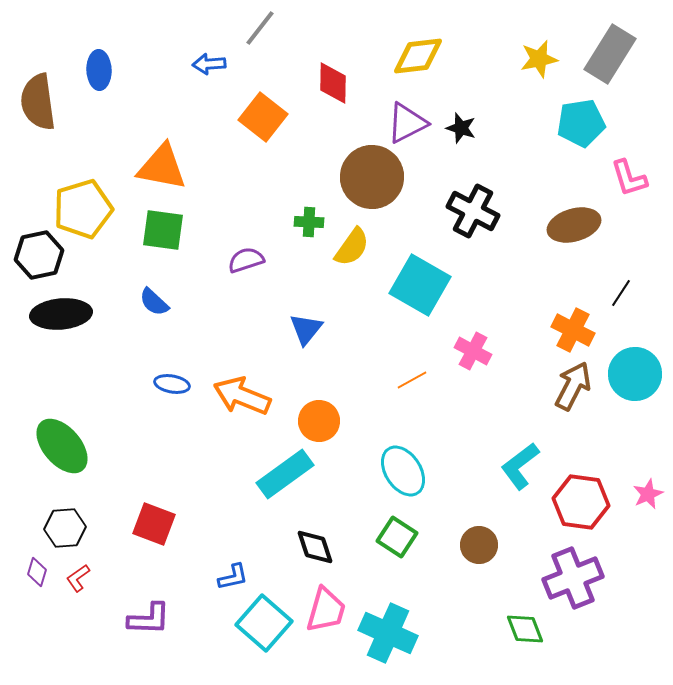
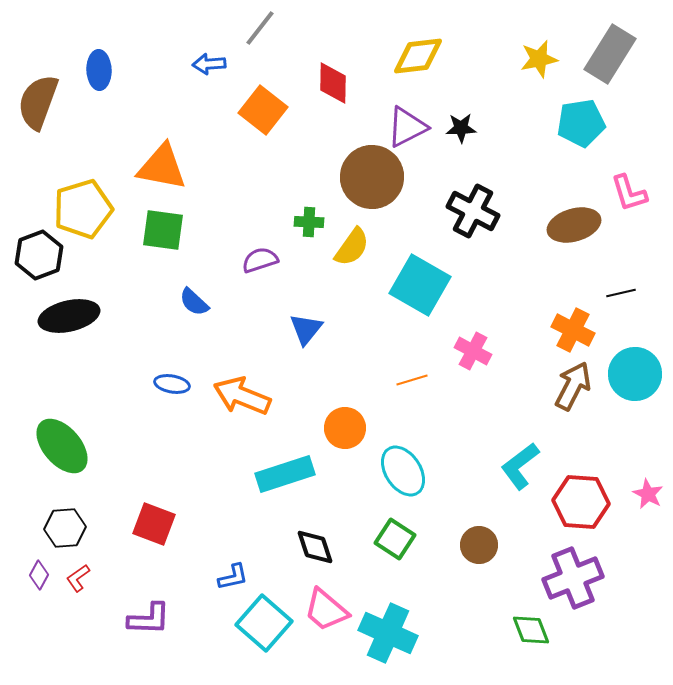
brown semicircle at (38, 102): rotated 28 degrees clockwise
orange square at (263, 117): moved 7 px up
purple triangle at (407, 123): moved 4 px down
black star at (461, 128): rotated 20 degrees counterclockwise
pink L-shape at (629, 178): moved 15 px down
black hexagon at (39, 255): rotated 9 degrees counterclockwise
purple semicircle at (246, 260): moved 14 px right
black line at (621, 293): rotated 44 degrees clockwise
blue semicircle at (154, 302): moved 40 px right
black ellipse at (61, 314): moved 8 px right, 2 px down; rotated 8 degrees counterclockwise
orange line at (412, 380): rotated 12 degrees clockwise
orange circle at (319, 421): moved 26 px right, 7 px down
cyan rectangle at (285, 474): rotated 18 degrees clockwise
pink star at (648, 494): rotated 20 degrees counterclockwise
red hexagon at (581, 502): rotated 4 degrees counterclockwise
green square at (397, 537): moved 2 px left, 2 px down
purple diamond at (37, 572): moved 2 px right, 3 px down; rotated 12 degrees clockwise
pink trapezoid at (326, 610): rotated 114 degrees clockwise
green diamond at (525, 629): moved 6 px right, 1 px down
